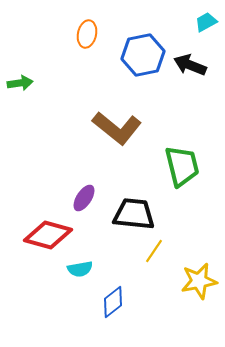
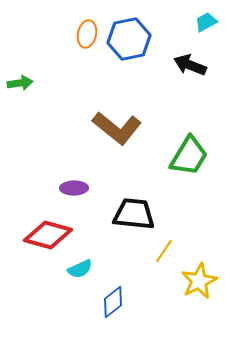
blue hexagon: moved 14 px left, 16 px up
green trapezoid: moved 7 px right, 10 px up; rotated 45 degrees clockwise
purple ellipse: moved 10 px left, 10 px up; rotated 56 degrees clockwise
yellow line: moved 10 px right
cyan semicircle: rotated 15 degrees counterclockwise
yellow star: rotated 15 degrees counterclockwise
